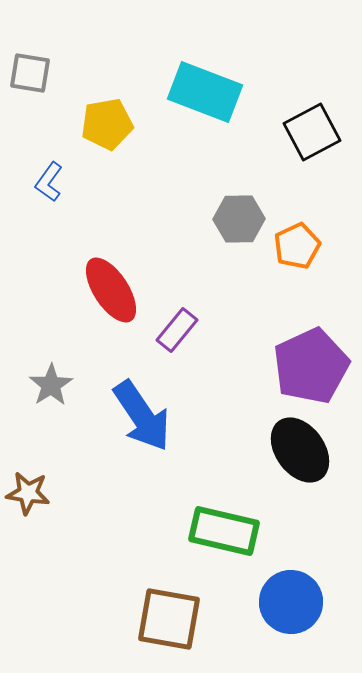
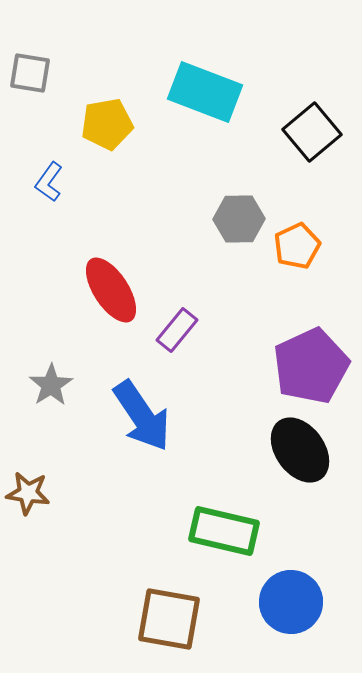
black square: rotated 12 degrees counterclockwise
